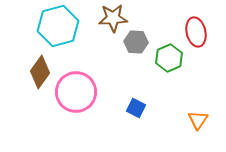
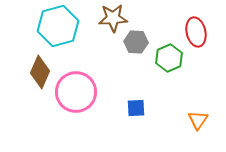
brown diamond: rotated 12 degrees counterclockwise
blue square: rotated 30 degrees counterclockwise
